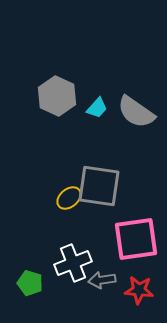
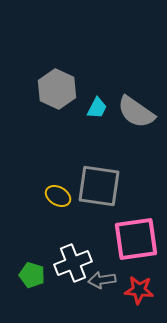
gray hexagon: moved 7 px up
cyan trapezoid: rotated 15 degrees counterclockwise
yellow ellipse: moved 11 px left, 2 px up; rotated 70 degrees clockwise
green pentagon: moved 2 px right, 8 px up
